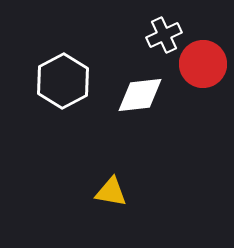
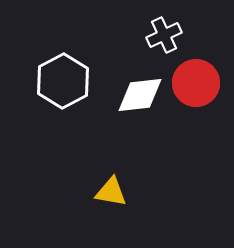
red circle: moved 7 px left, 19 px down
